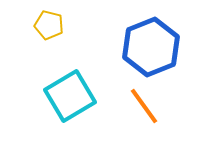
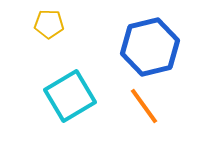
yellow pentagon: moved 1 px up; rotated 12 degrees counterclockwise
blue hexagon: moved 1 px left; rotated 8 degrees clockwise
